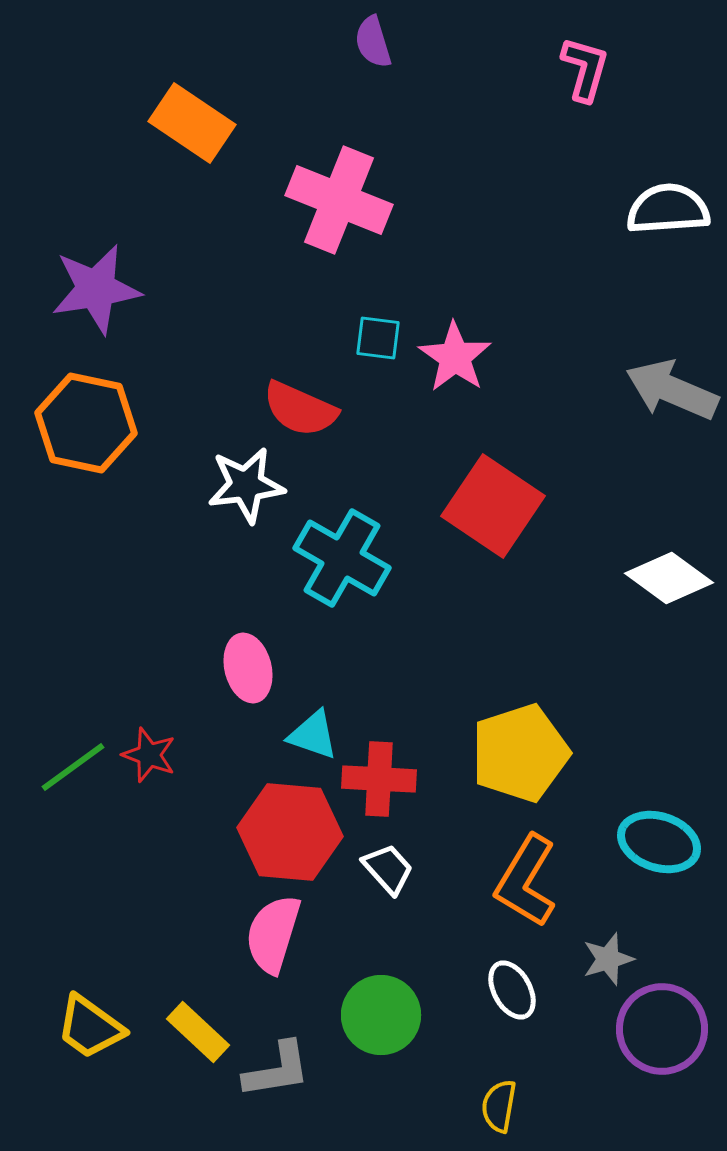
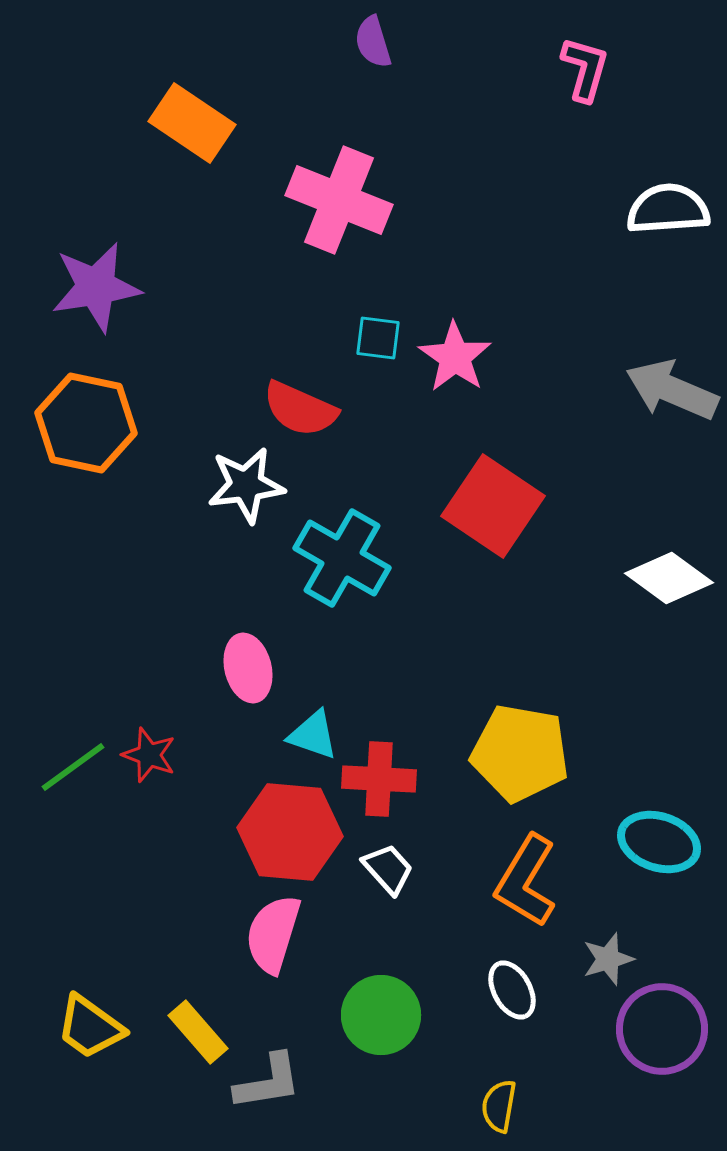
purple star: moved 2 px up
yellow pentagon: rotated 28 degrees clockwise
yellow rectangle: rotated 6 degrees clockwise
gray L-shape: moved 9 px left, 12 px down
